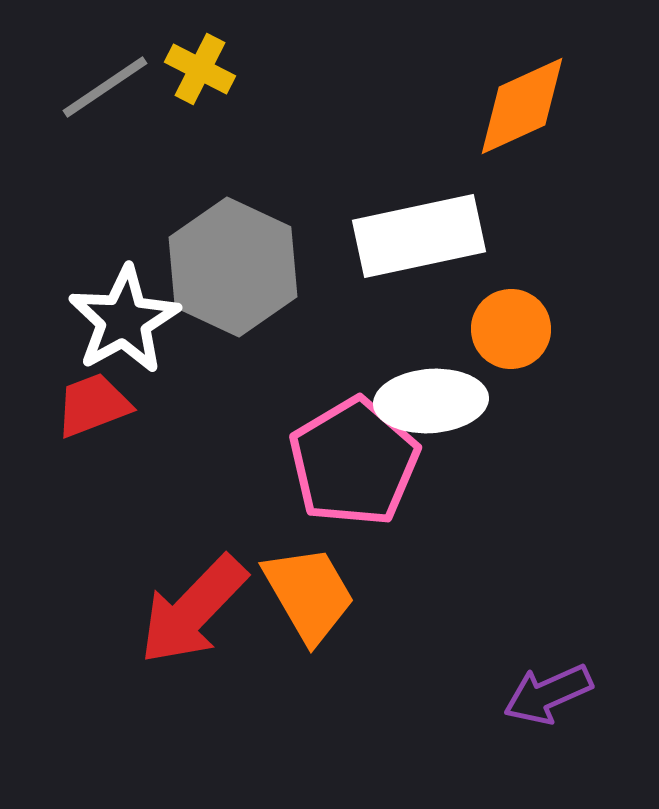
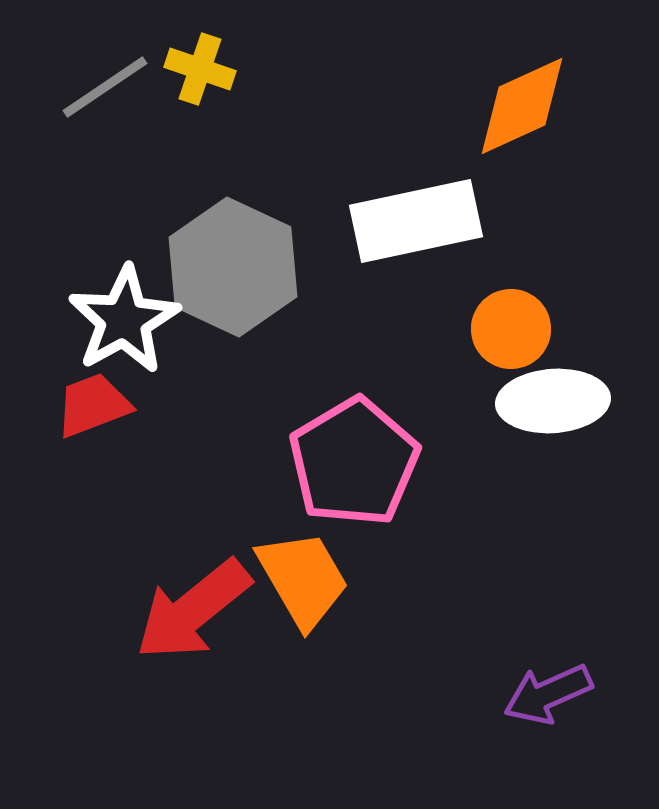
yellow cross: rotated 8 degrees counterclockwise
white rectangle: moved 3 px left, 15 px up
white ellipse: moved 122 px right
orange trapezoid: moved 6 px left, 15 px up
red arrow: rotated 7 degrees clockwise
